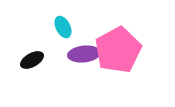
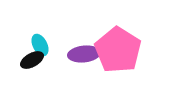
cyan ellipse: moved 23 px left, 18 px down
pink pentagon: rotated 12 degrees counterclockwise
